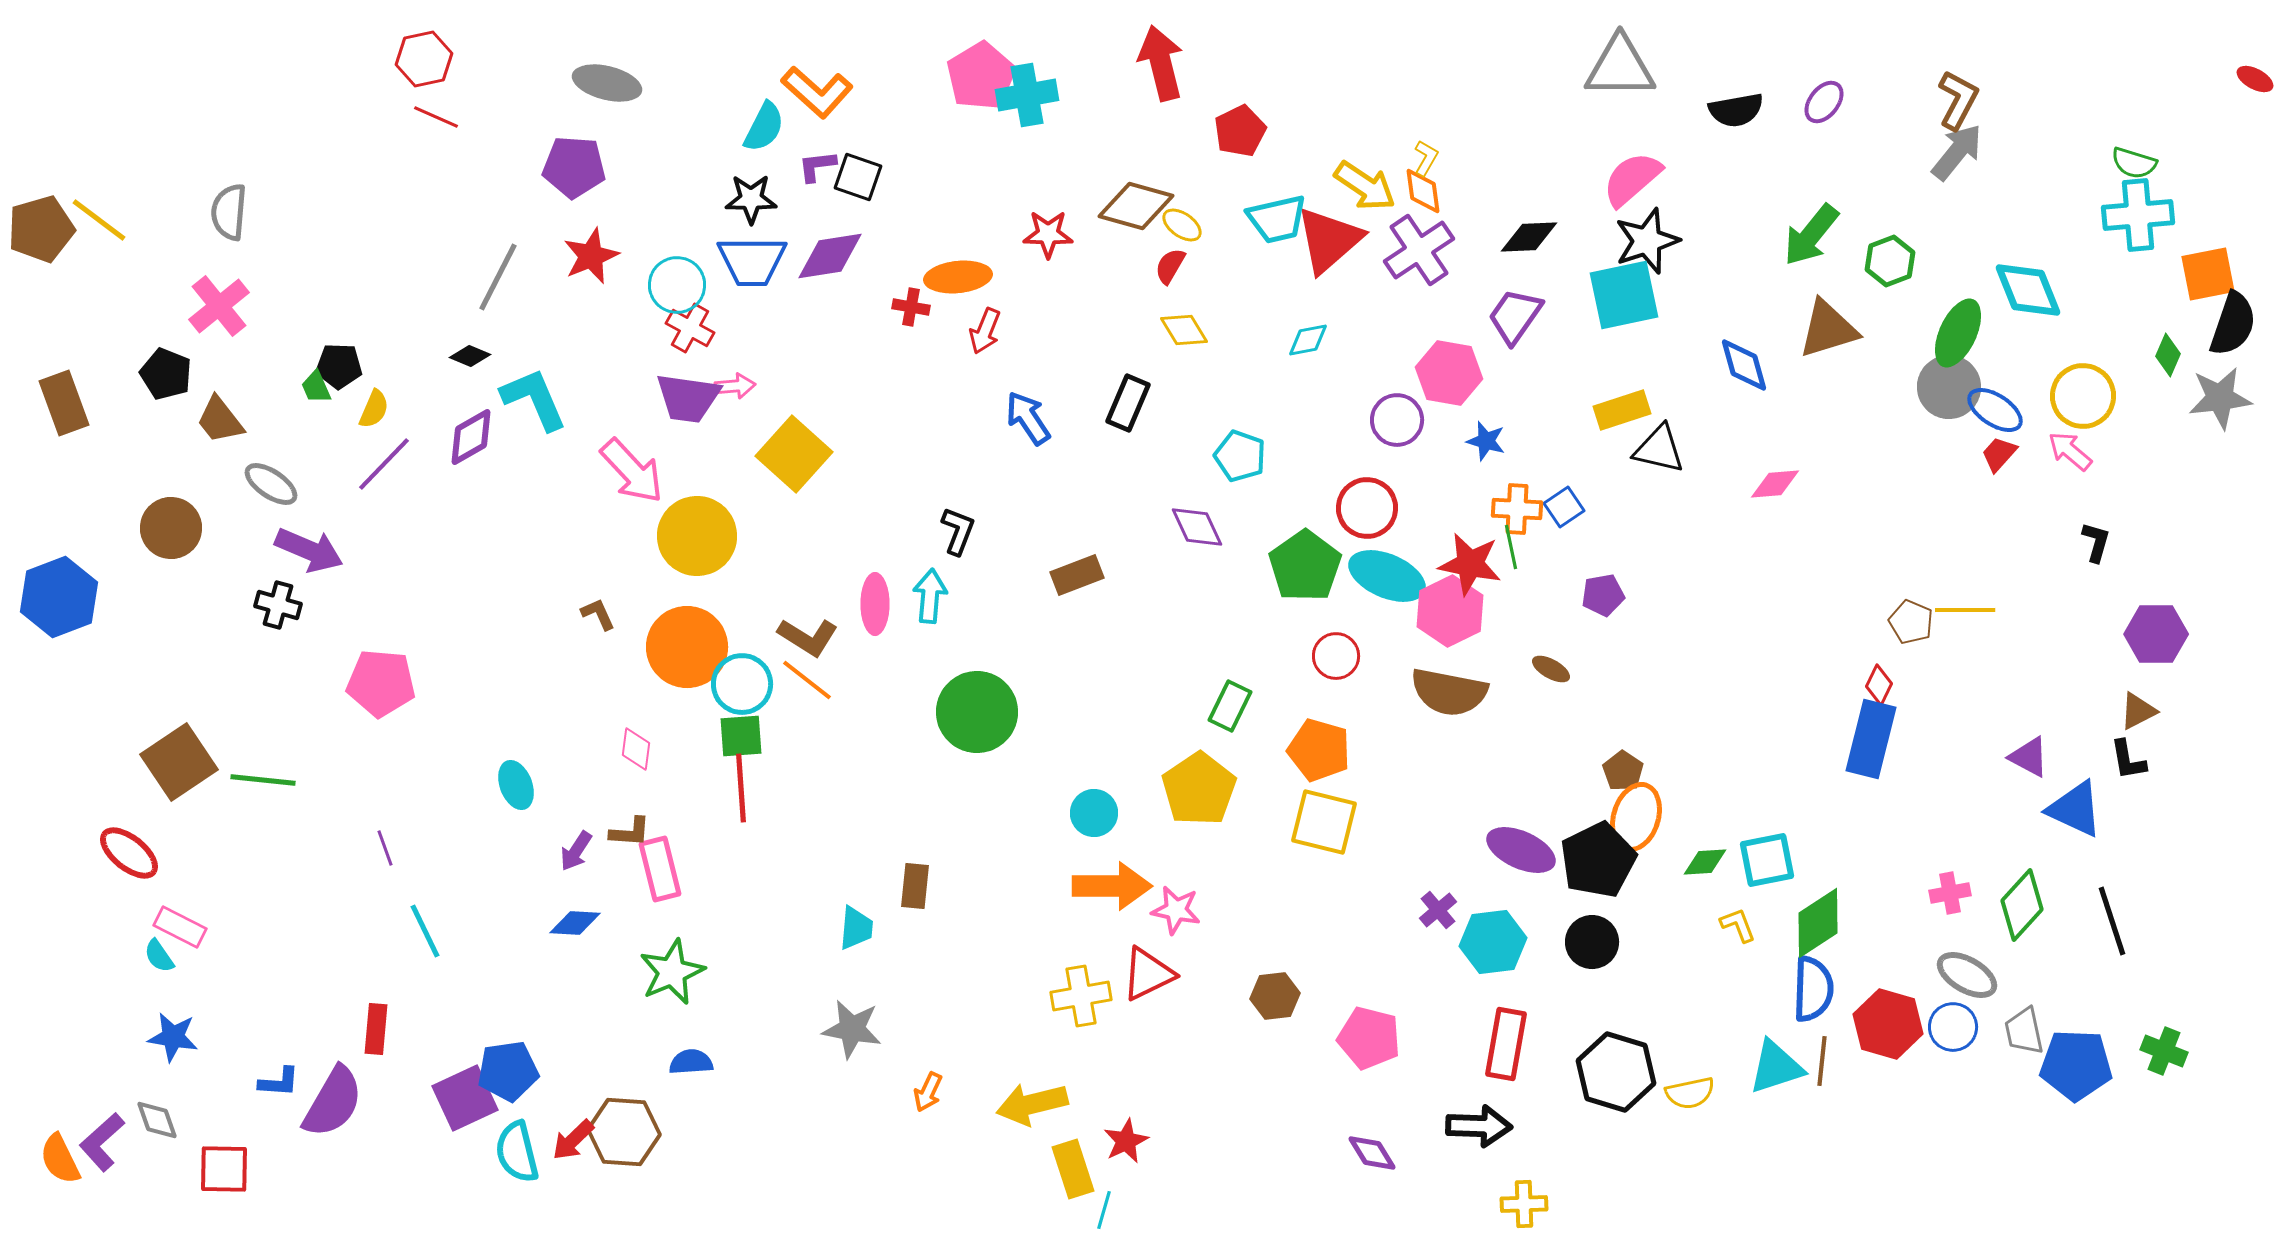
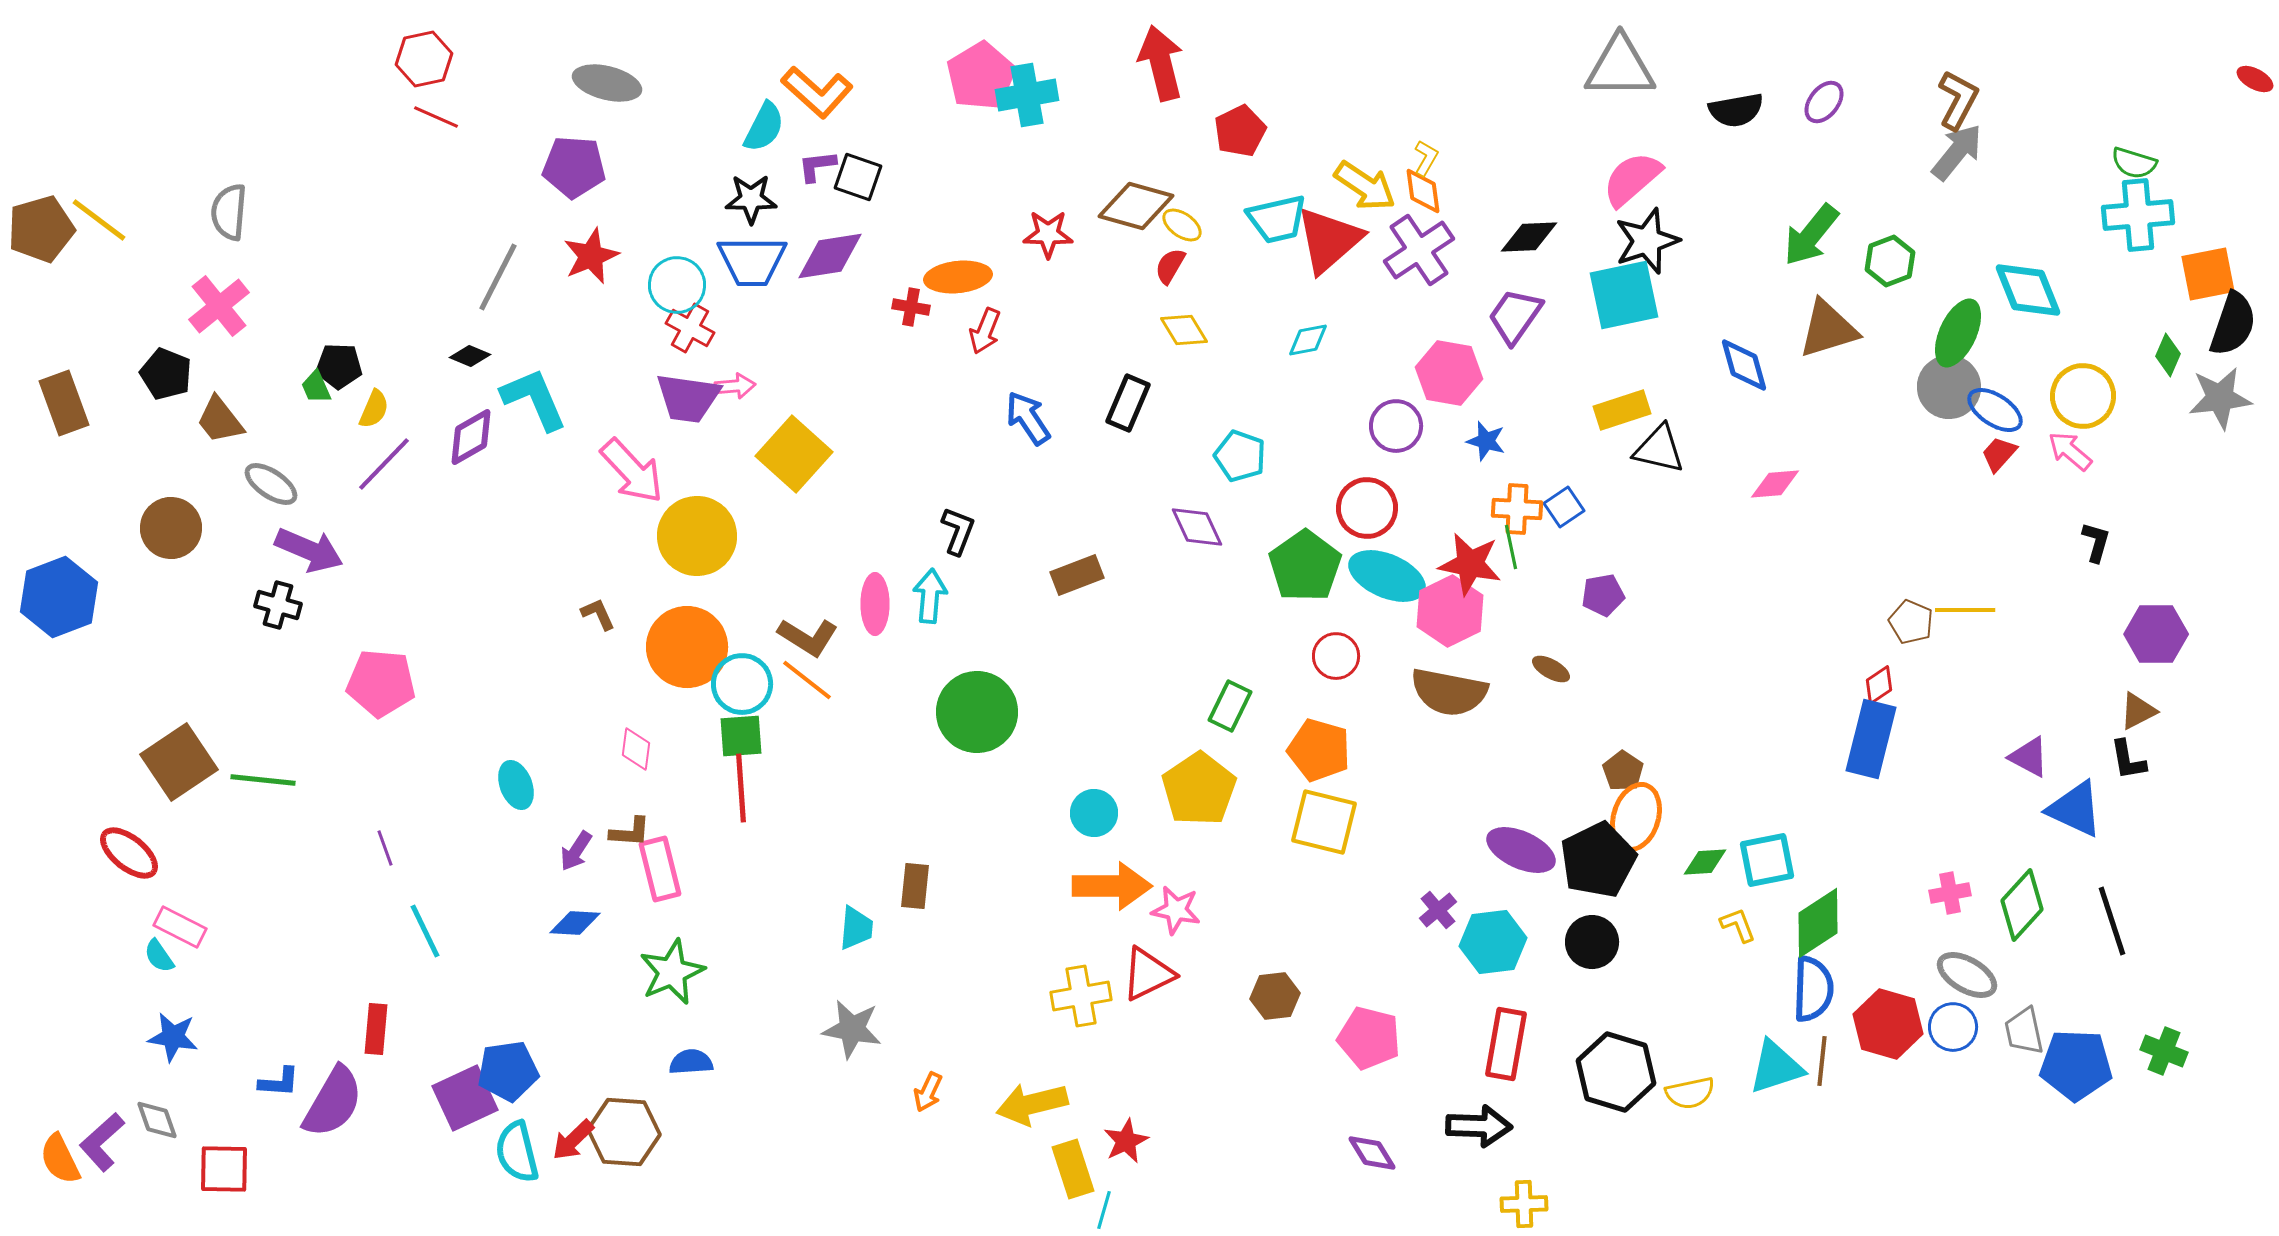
purple circle at (1397, 420): moved 1 px left, 6 px down
red diamond at (1879, 685): rotated 30 degrees clockwise
